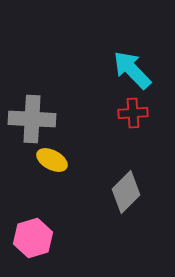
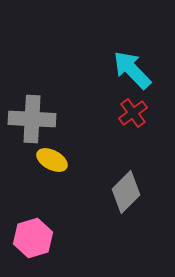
red cross: rotated 32 degrees counterclockwise
